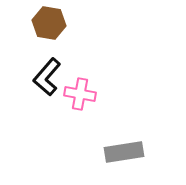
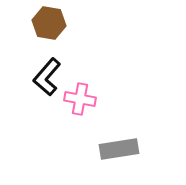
pink cross: moved 5 px down
gray rectangle: moved 5 px left, 3 px up
